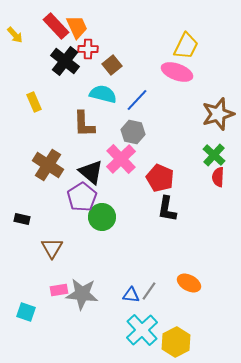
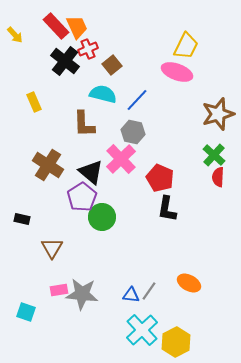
red cross: rotated 24 degrees counterclockwise
